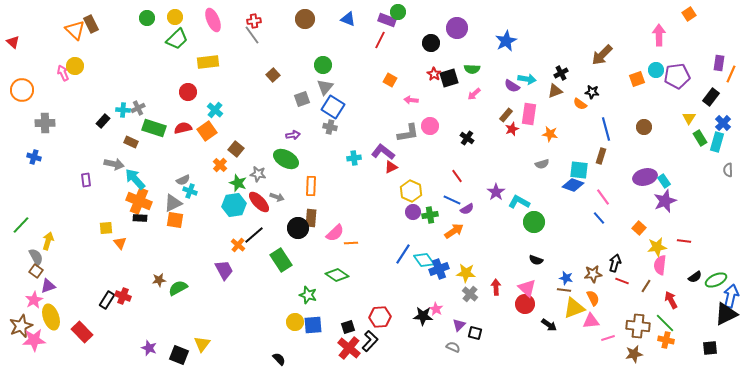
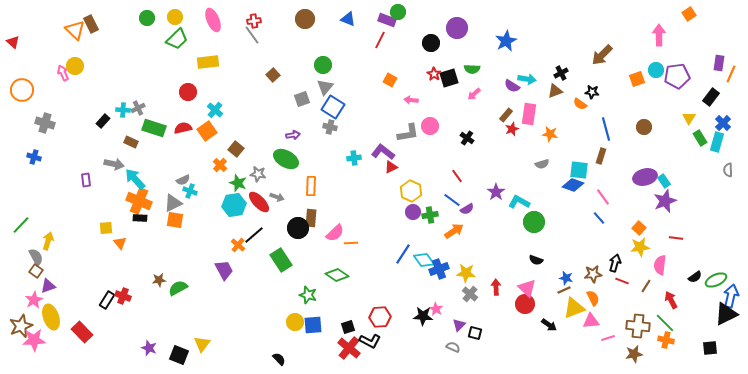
gray cross at (45, 123): rotated 18 degrees clockwise
blue line at (452, 200): rotated 12 degrees clockwise
red line at (684, 241): moved 8 px left, 3 px up
yellow star at (657, 247): moved 17 px left
brown line at (564, 290): rotated 32 degrees counterclockwise
black L-shape at (370, 341): rotated 75 degrees clockwise
